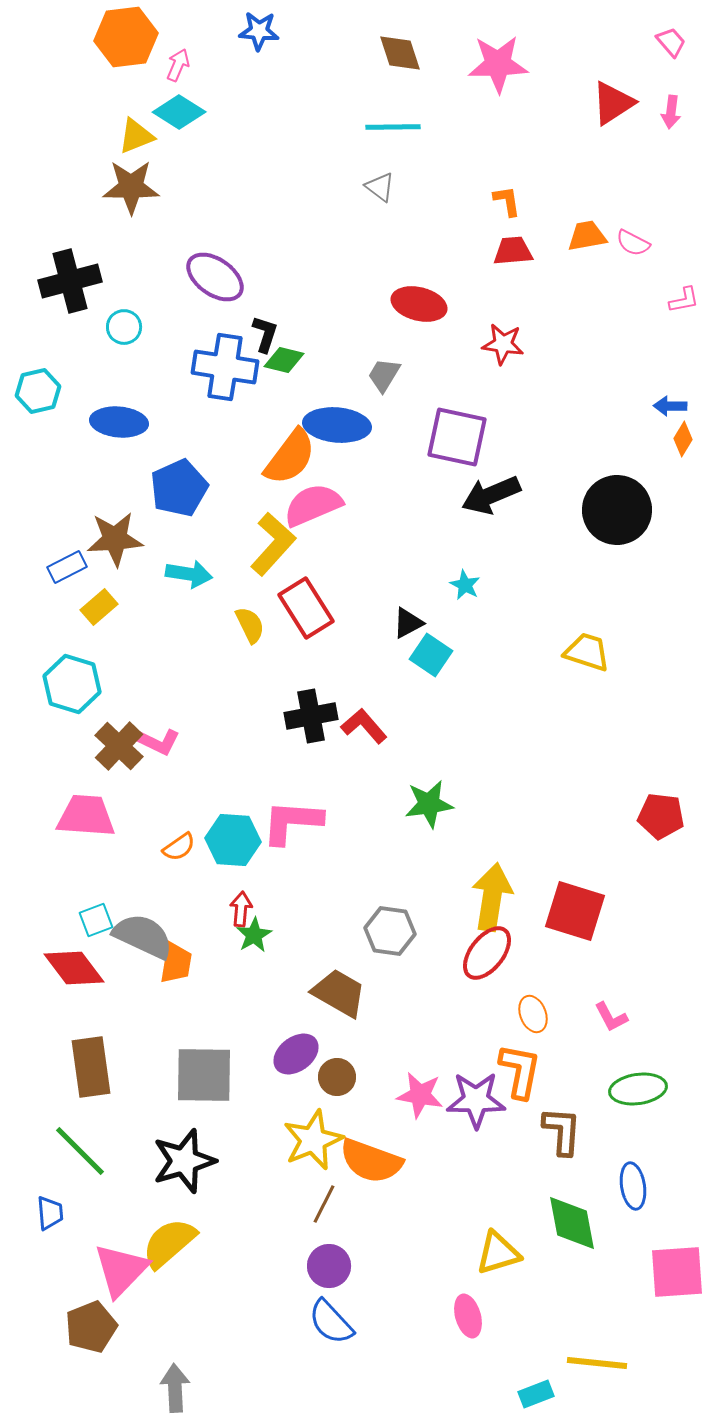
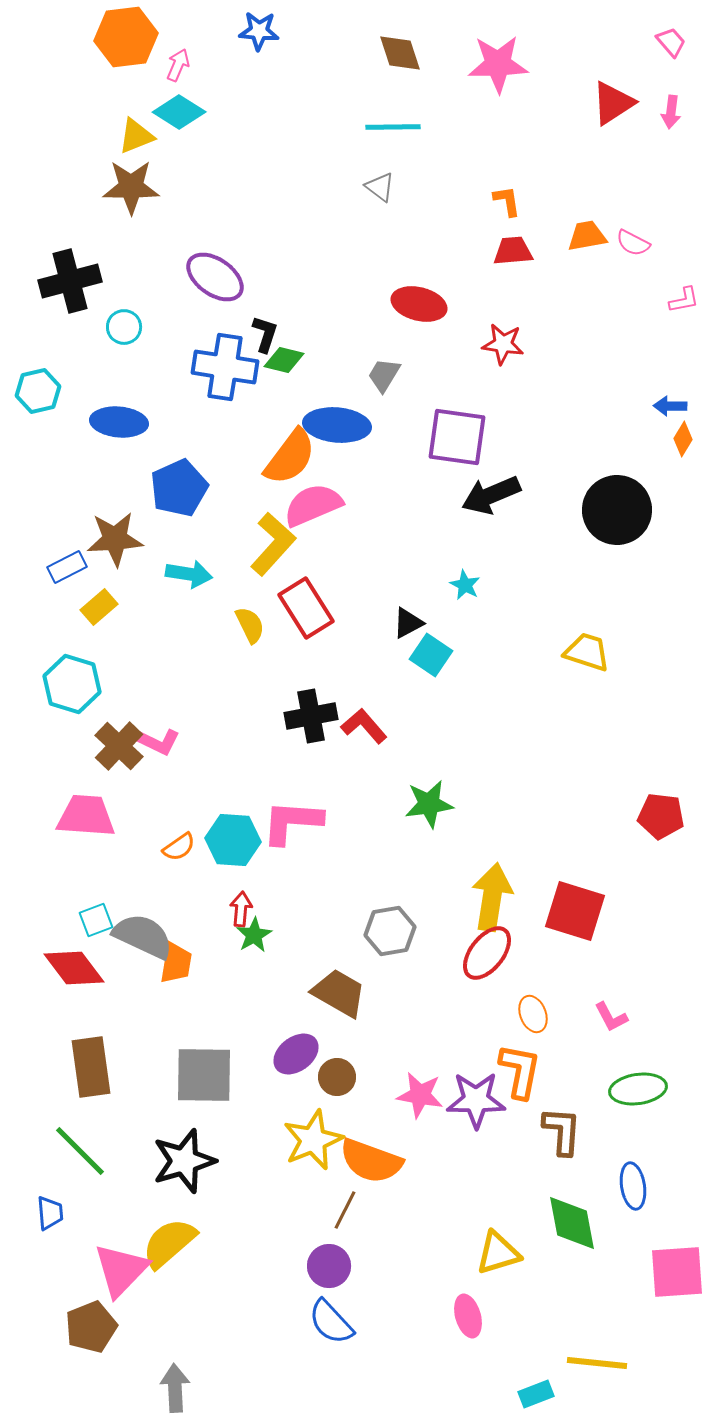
purple square at (457, 437): rotated 4 degrees counterclockwise
gray hexagon at (390, 931): rotated 18 degrees counterclockwise
brown line at (324, 1204): moved 21 px right, 6 px down
